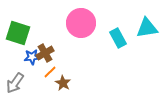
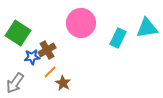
green square: rotated 15 degrees clockwise
cyan rectangle: rotated 54 degrees clockwise
brown cross: moved 2 px right, 3 px up
